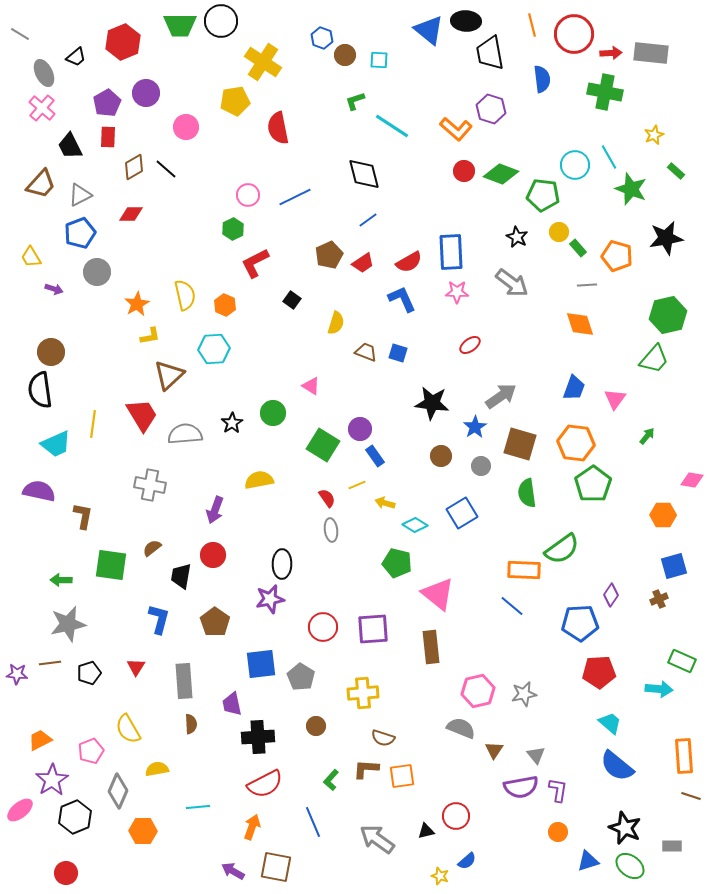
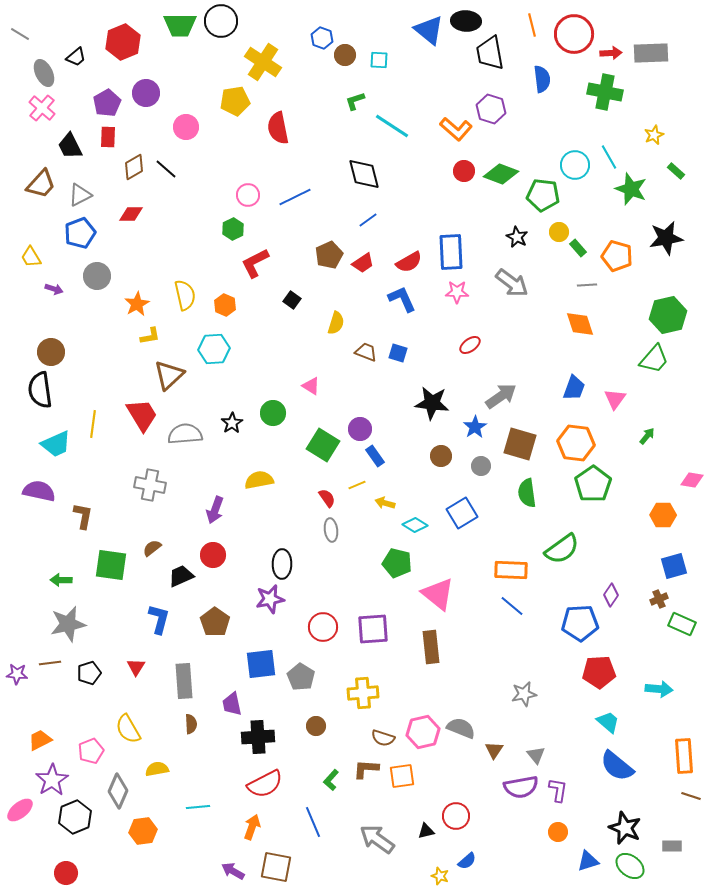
gray rectangle at (651, 53): rotated 8 degrees counterclockwise
gray circle at (97, 272): moved 4 px down
orange rectangle at (524, 570): moved 13 px left
black trapezoid at (181, 576): rotated 56 degrees clockwise
green rectangle at (682, 661): moved 37 px up
pink hexagon at (478, 691): moved 55 px left, 41 px down
cyan trapezoid at (610, 723): moved 2 px left, 1 px up
orange hexagon at (143, 831): rotated 8 degrees counterclockwise
